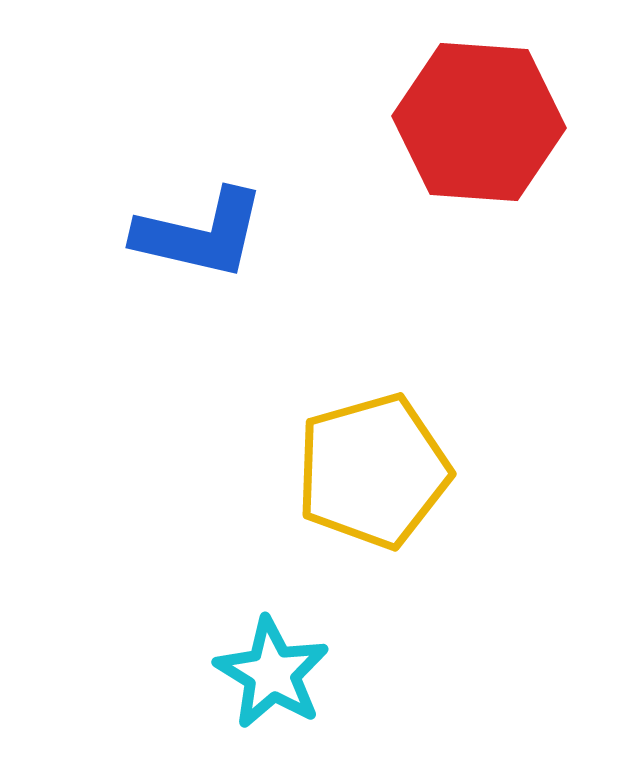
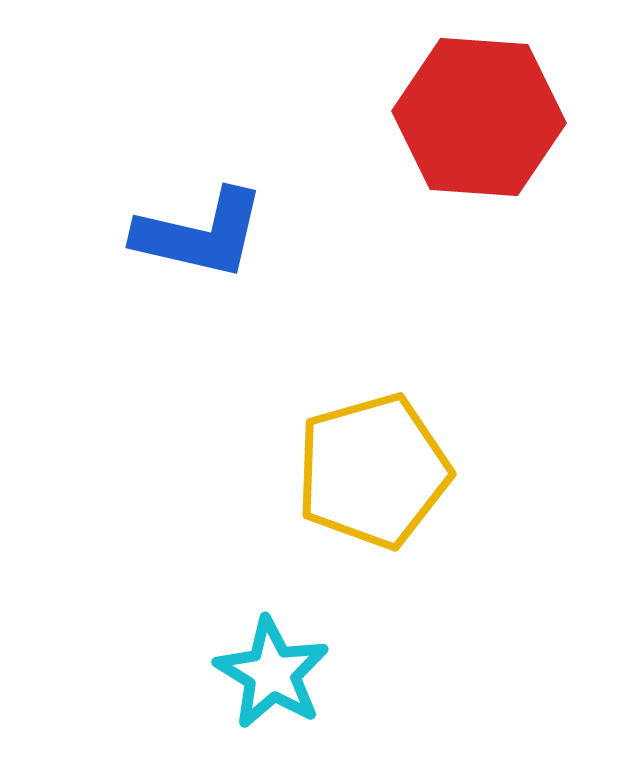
red hexagon: moved 5 px up
